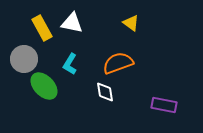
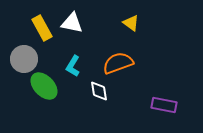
cyan L-shape: moved 3 px right, 2 px down
white diamond: moved 6 px left, 1 px up
